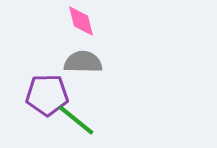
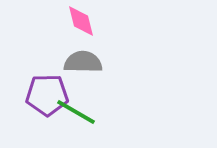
green line: moved 8 px up; rotated 9 degrees counterclockwise
